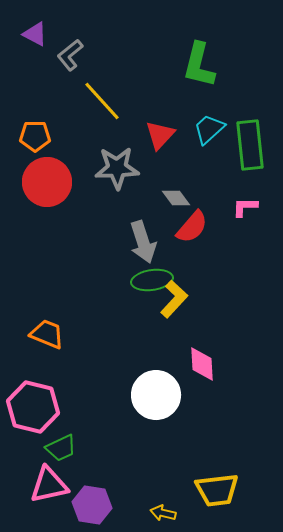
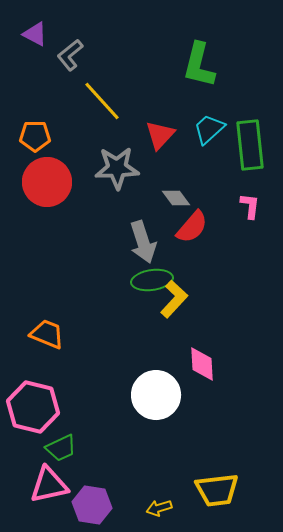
pink L-shape: moved 5 px right, 1 px up; rotated 96 degrees clockwise
yellow arrow: moved 4 px left, 5 px up; rotated 30 degrees counterclockwise
